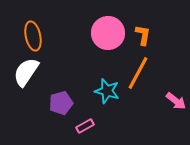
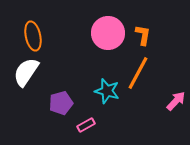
pink arrow: rotated 85 degrees counterclockwise
pink rectangle: moved 1 px right, 1 px up
